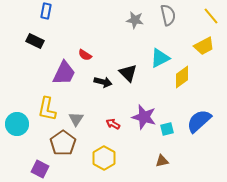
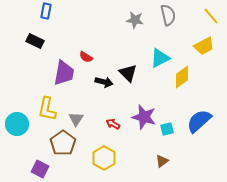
red semicircle: moved 1 px right, 2 px down
purple trapezoid: rotated 16 degrees counterclockwise
black arrow: moved 1 px right
brown triangle: rotated 24 degrees counterclockwise
